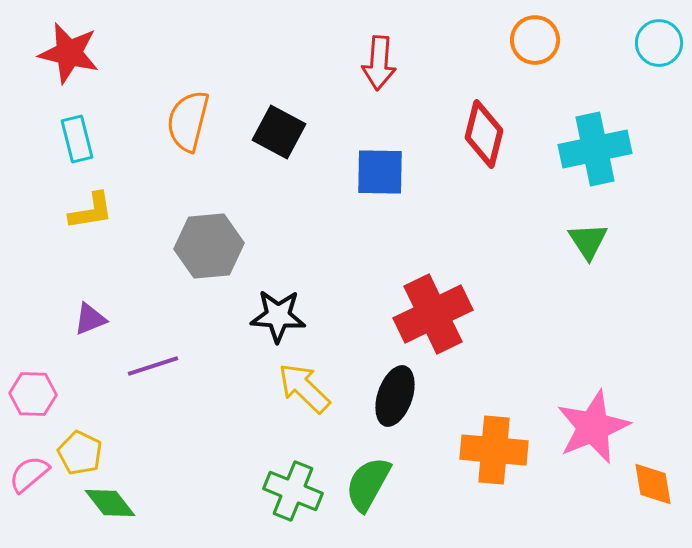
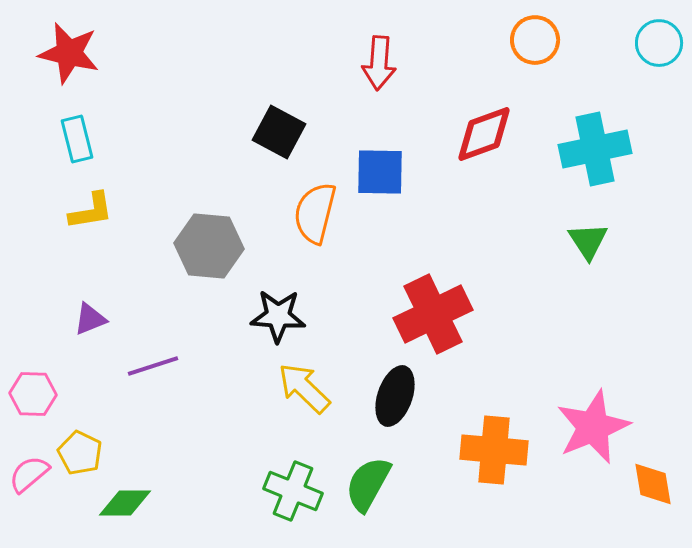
orange semicircle: moved 127 px right, 92 px down
red diamond: rotated 56 degrees clockwise
gray hexagon: rotated 10 degrees clockwise
green diamond: moved 15 px right; rotated 52 degrees counterclockwise
